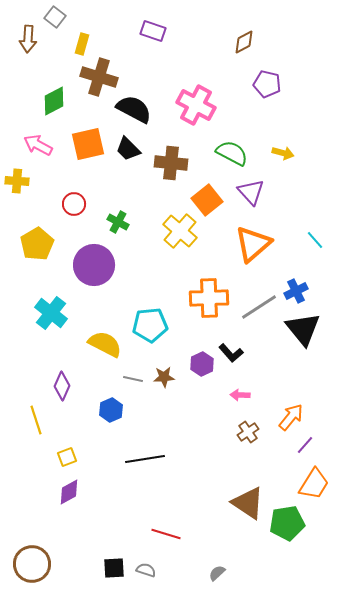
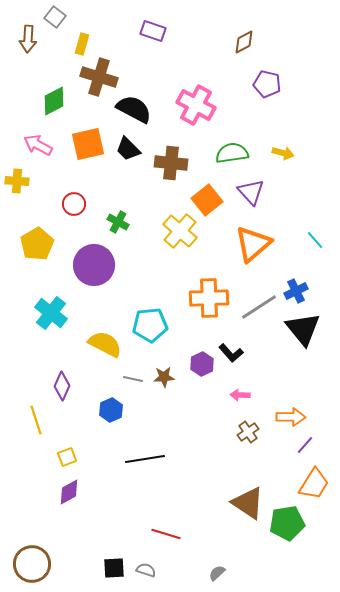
green semicircle at (232, 153): rotated 36 degrees counterclockwise
orange arrow at (291, 417): rotated 52 degrees clockwise
